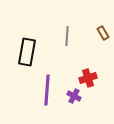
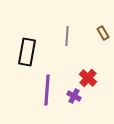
red cross: rotated 30 degrees counterclockwise
